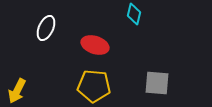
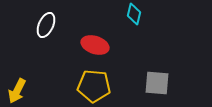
white ellipse: moved 3 px up
